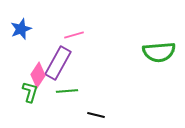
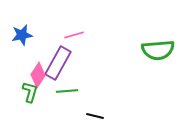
blue star: moved 1 px right, 6 px down; rotated 10 degrees clockwise
green semicircle: moved 1 px left, 2 px up
black line: moved 1 px left, 1 px down
